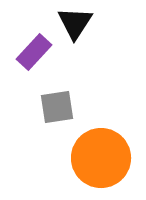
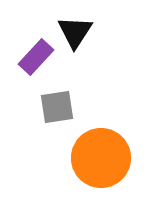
black triangle: moved 9 px down
purple rectangle: moved 2 px right, 5 px down
